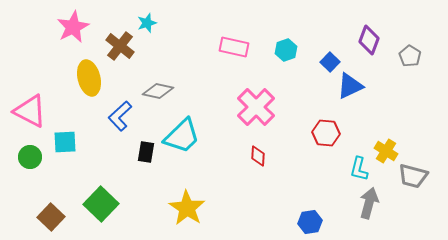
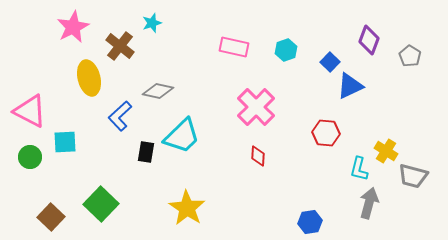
cyan star: moved 5 px right
